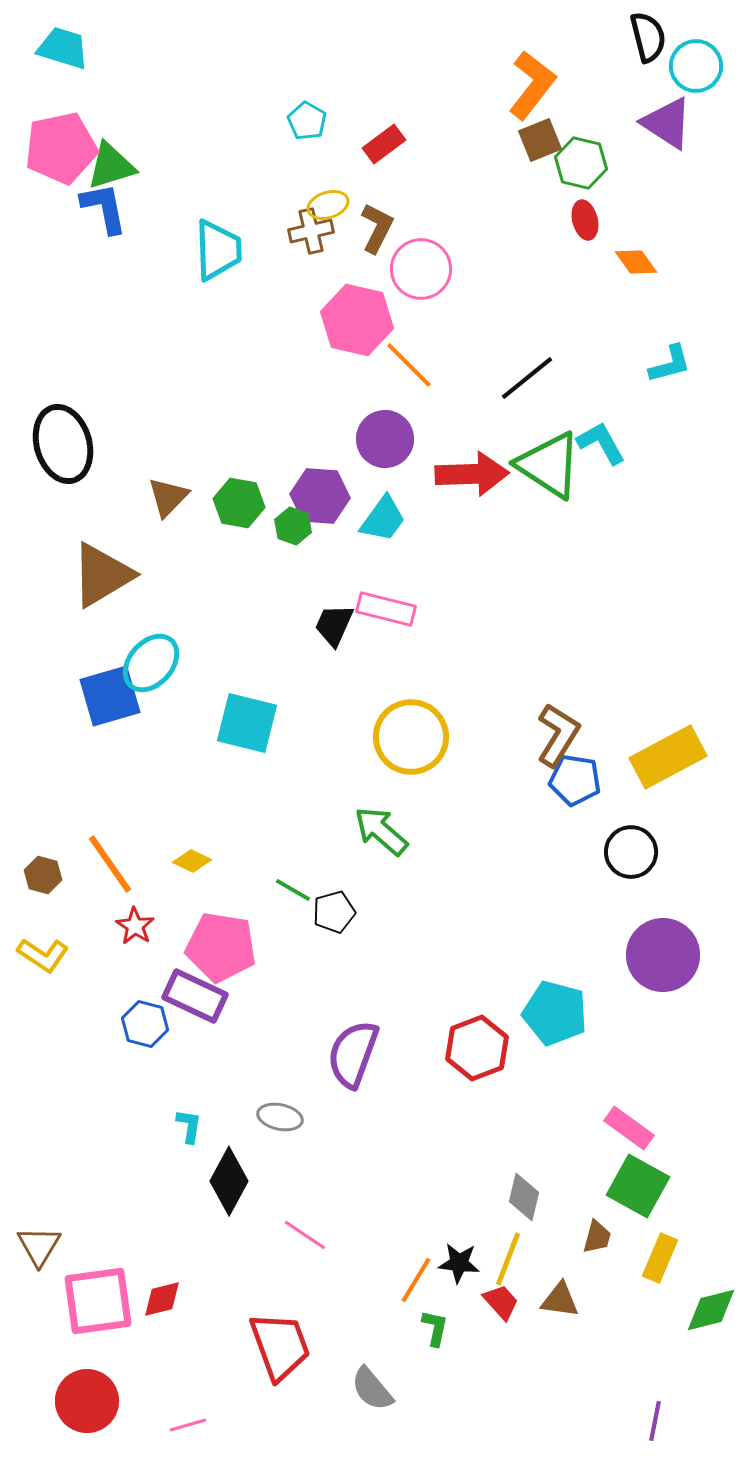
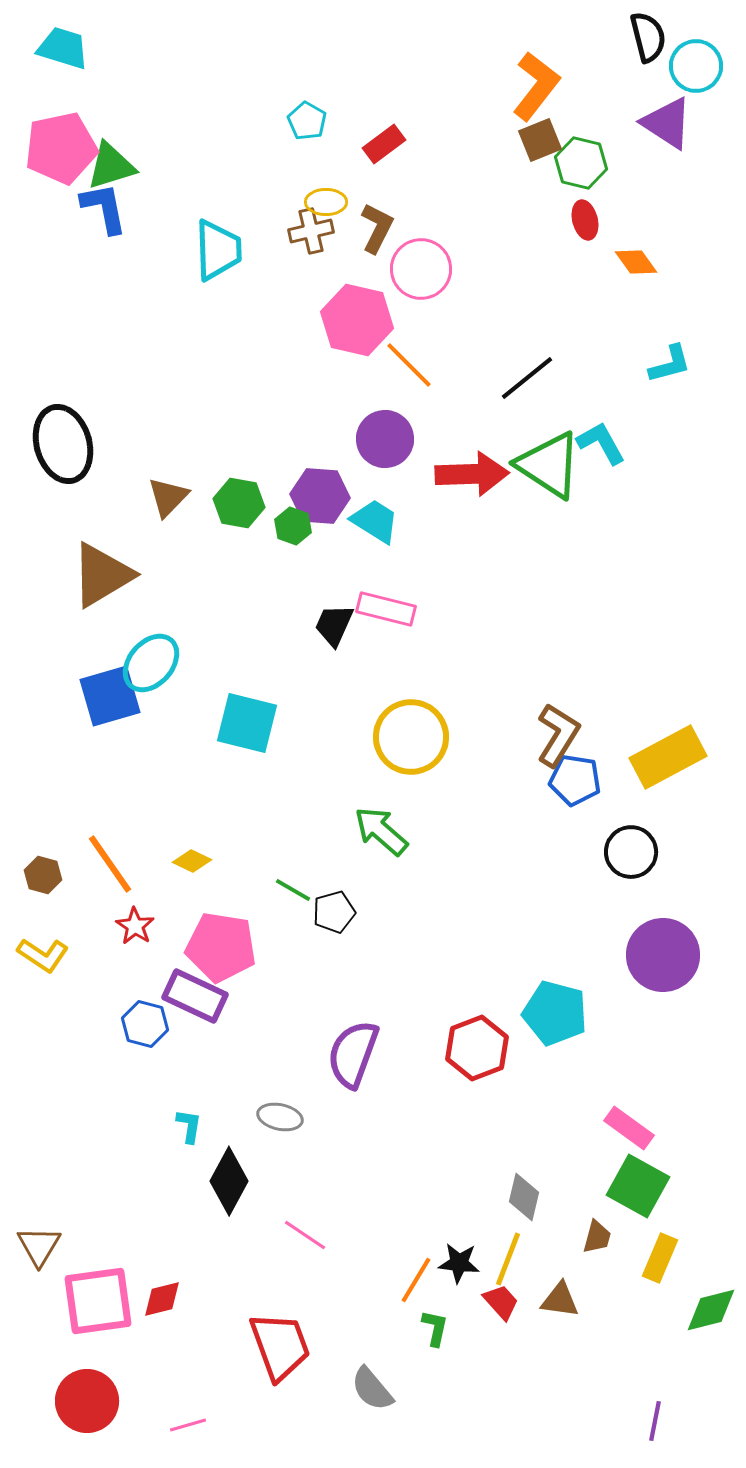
orange L-shape at (532, 85): moved 4 px right, 1 px down
yellow ellipse at (328, 205): moved 2 px left, 3 px up; rotated 18 degrees clockwise
cyan trapezoid at (383, 519): moved 8 px left, 2 px down; rotated 94 degrees counterclockwise
